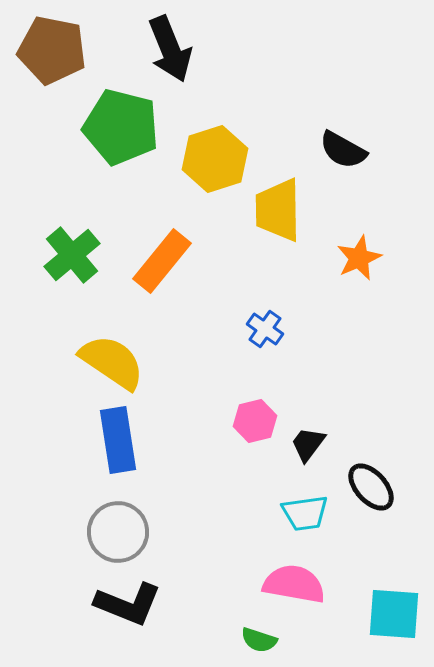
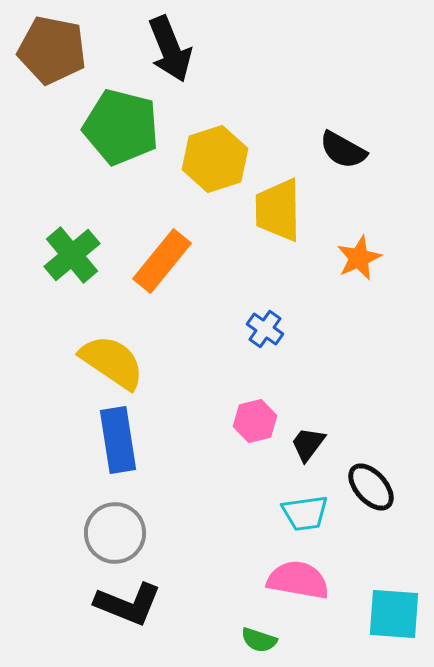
gray circle: moved 3 px left, 1 px down
pink semicircle: moved 4 px right, 4 px up
